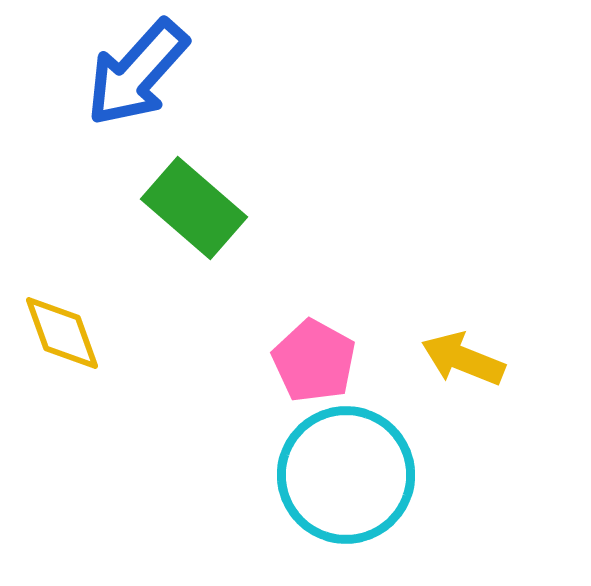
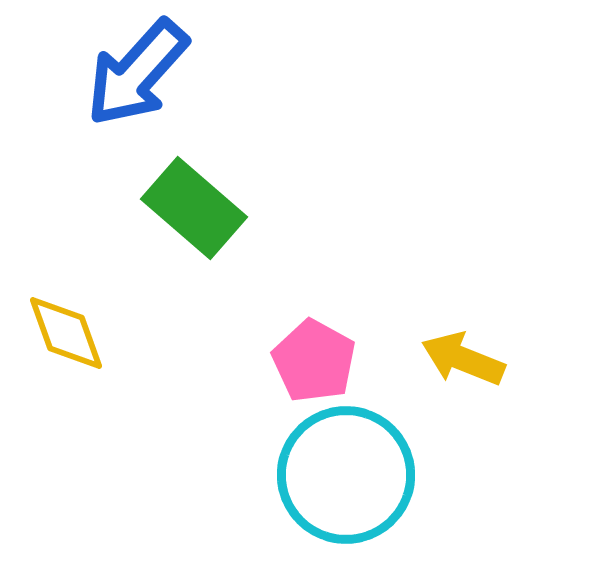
yellow diamond: moved 4 px right
